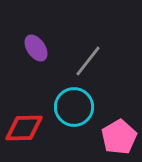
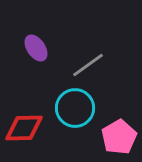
gray line: moved 4 px down; rotated 16 degrees clockwise
cyan circle: moved 1 px right, 1 px down
